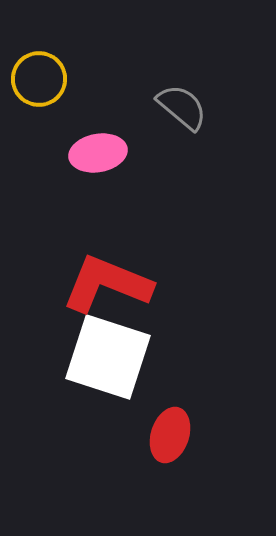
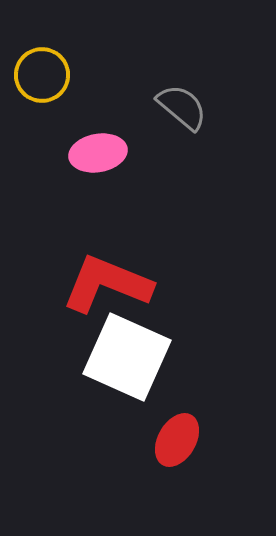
yellow circle: moved 3 px right, 4 px up
white square: moved 19 px right; rotated 6 degrees clockwise
red ellipse: moved 7 px right, 5 px down; rotated 12 degrees clockwise
